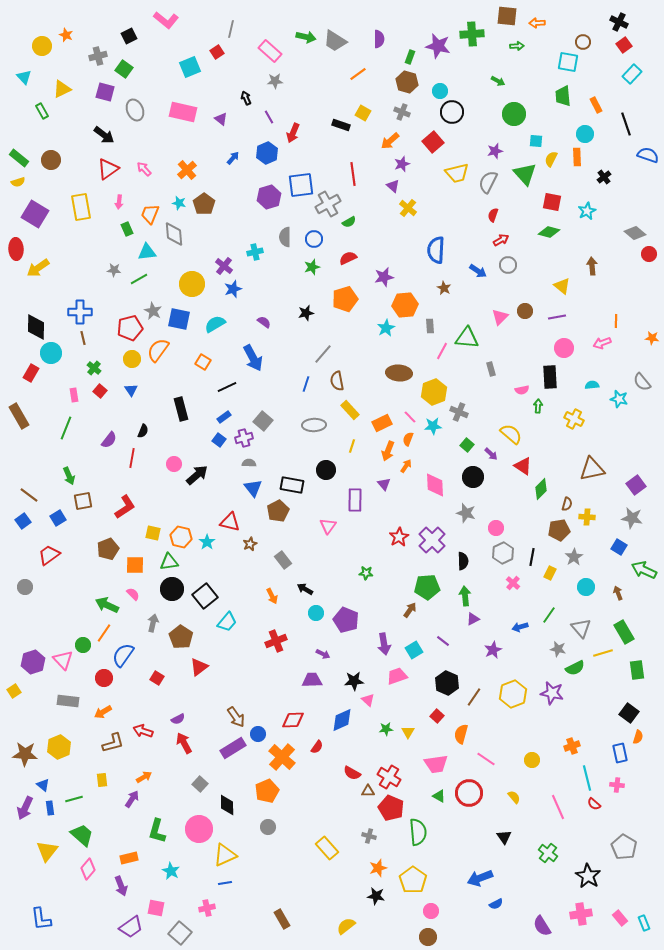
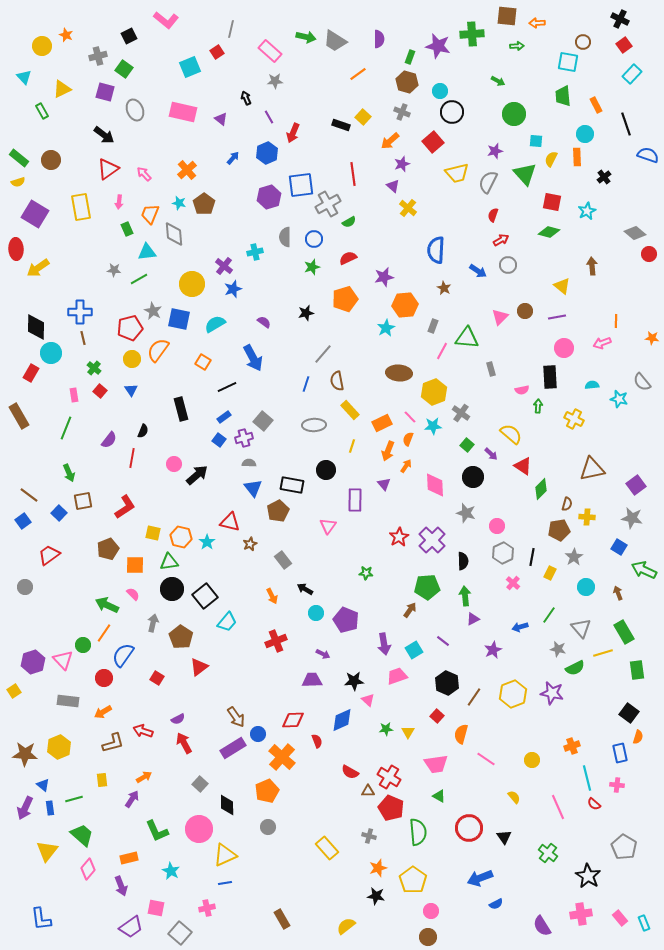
black cross at (619, 22): moved 1 px right, 3 px up
yellow square at (363, 113): moved 4 px down; rotated 14 degrees clockwise
pink arrow at (144, 169): moved 5 px down
gray rectangle at (430, 326): moved 3 px right; rotated 24 degrees clockwise
gray cross at (459, 412): moved 2 px right, 1 px down; rotated 12 degrees clockwise
green arrow at (69, 476): moved 3 px up
blue square at (58, 518): moved 1 px right, 5 px up; rotated 14 degrees counterclockwise
pink circle at (496, 528): moved 1 px right, 2 px up
red semicircle at (317, 747): moved 6 px up; rotated 56 degrees counterclockwise
red semicircle at (352, 773): moved 2 px left, 1 px up
red circle at (469, 793): moved 35 px down
green L-shape at (157, 831): rotated 40 degrees counterclockwise
